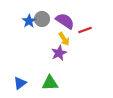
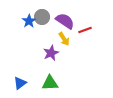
gray circle: moved 2 px up
purple star: moved 8 px left
